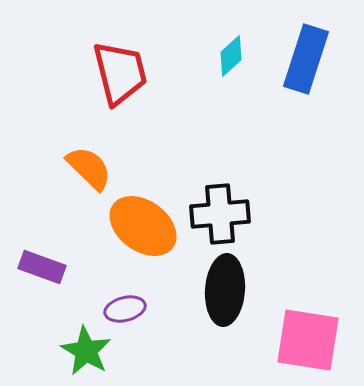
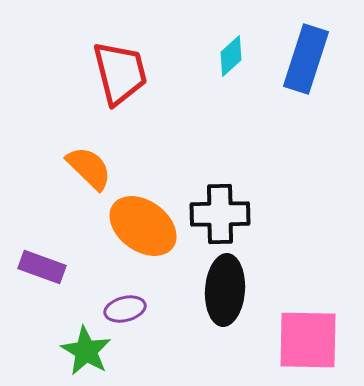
black cross: rotated 4 degrees clockwise
pink square: rotated 8 degrees counterclockwise
